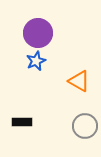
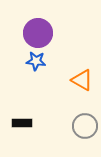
blue star: rotated 30 degrees clockwise
orange triangle: moved 3 px right, 1 px up
black rectangle: moved 1 px down
